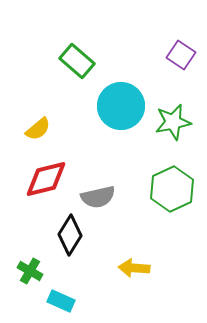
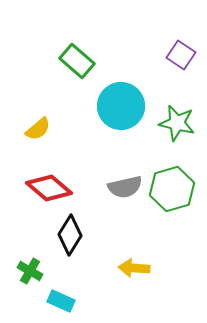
green star: moved 4 px right, 1 px down; rotated 24 degrees clockwise
red diamond: moved 3 px right, 9 px down; rotated 54 degrees clockwise
green hexagon: rotated 9 degrees clockwise
gray semicircle: moved 27 px right, 10 px up
